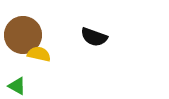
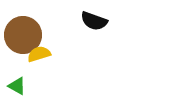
black semicircle: moved 16 px up
yellow semicircle: rotated 30 degrees counterclockwise
